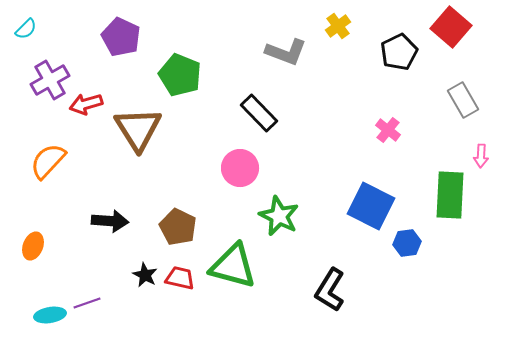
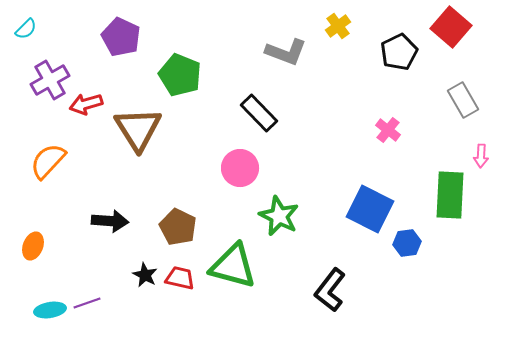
blue square: moved 1 px left, 3 px down
black L-shape: rotated 6 degrees clockwise
cyan ellipse: moved 5 px up
